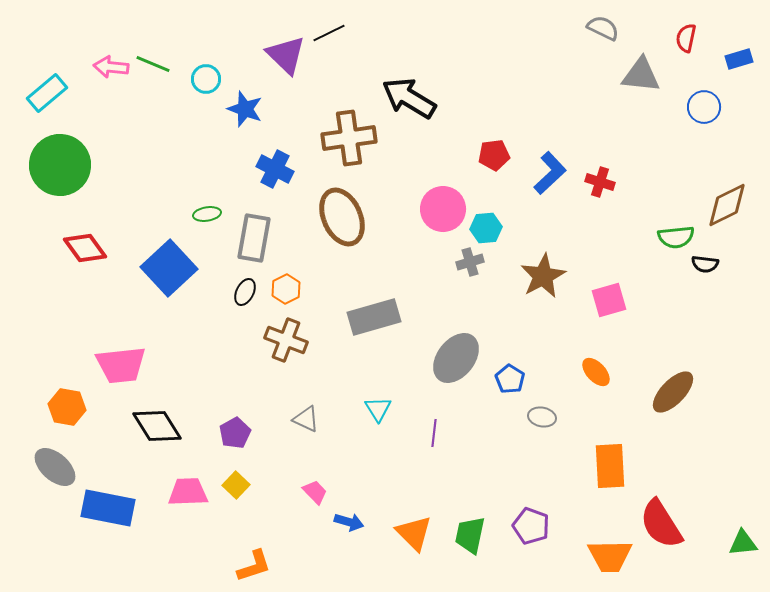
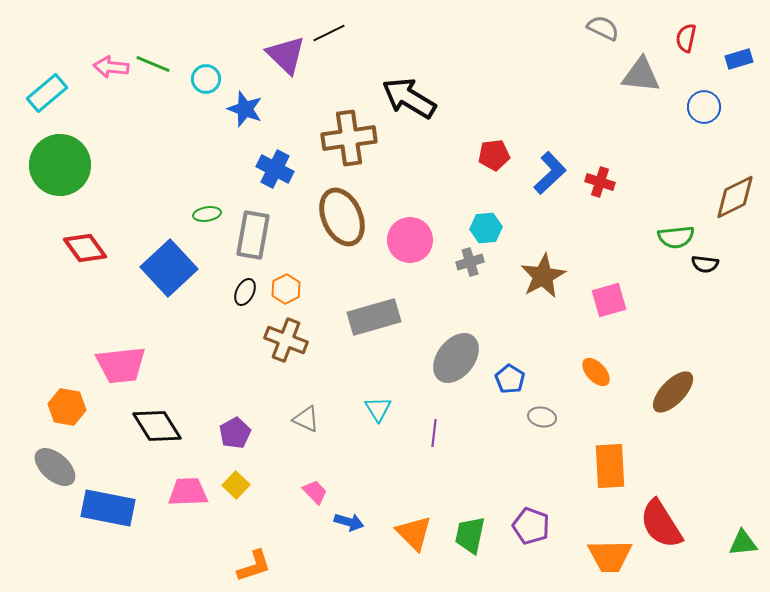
brown diamond at (727, 205): moved 8 px right, 8 px up
pink circle at (443, 209): moved 33 px left, 31 px down
gray rectangle at (254, 238): moved 1 px left, 3 px up
